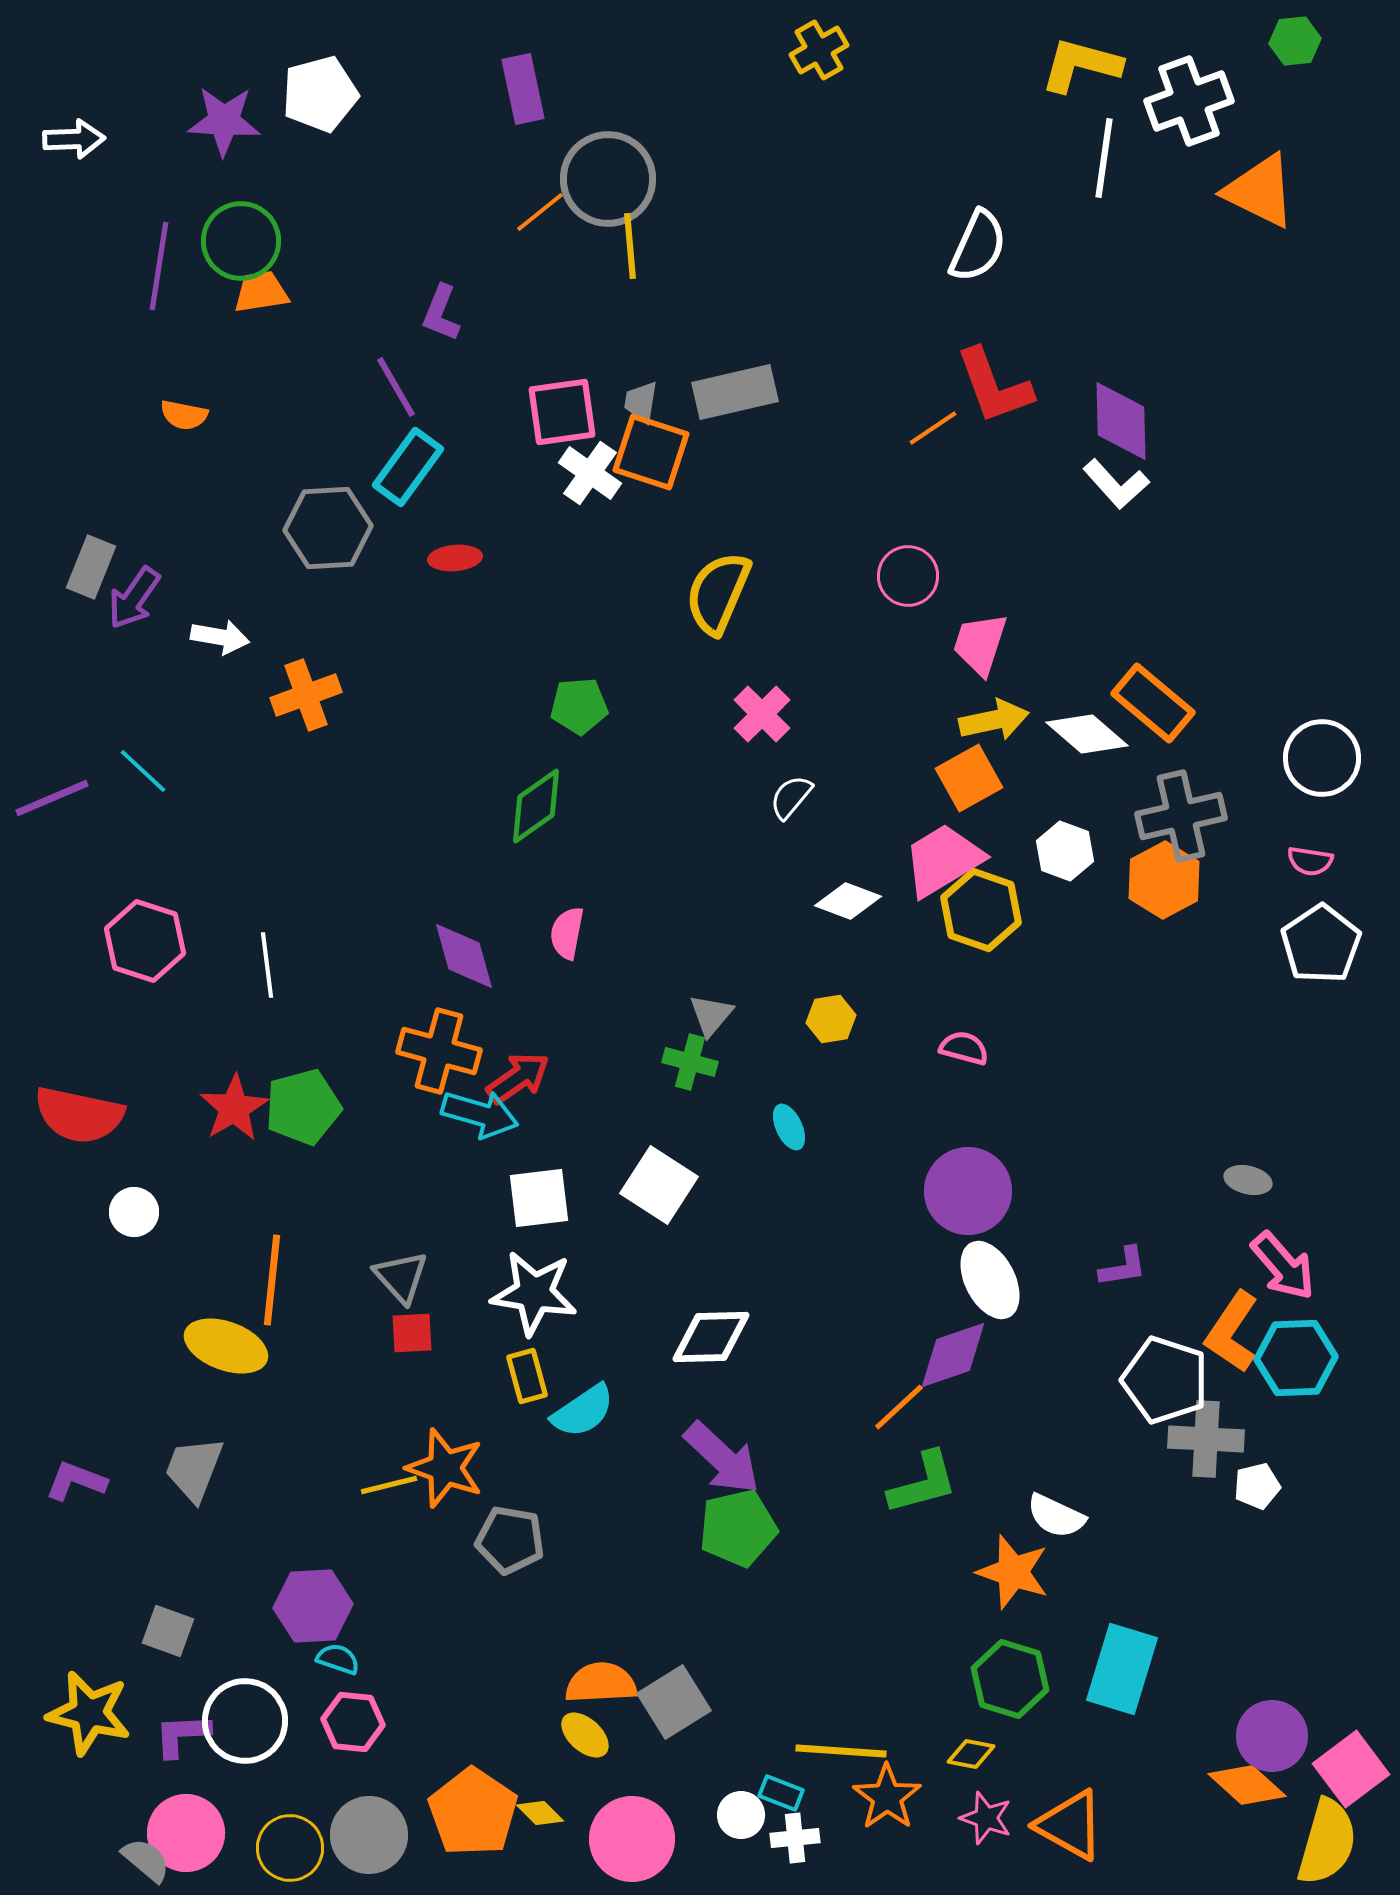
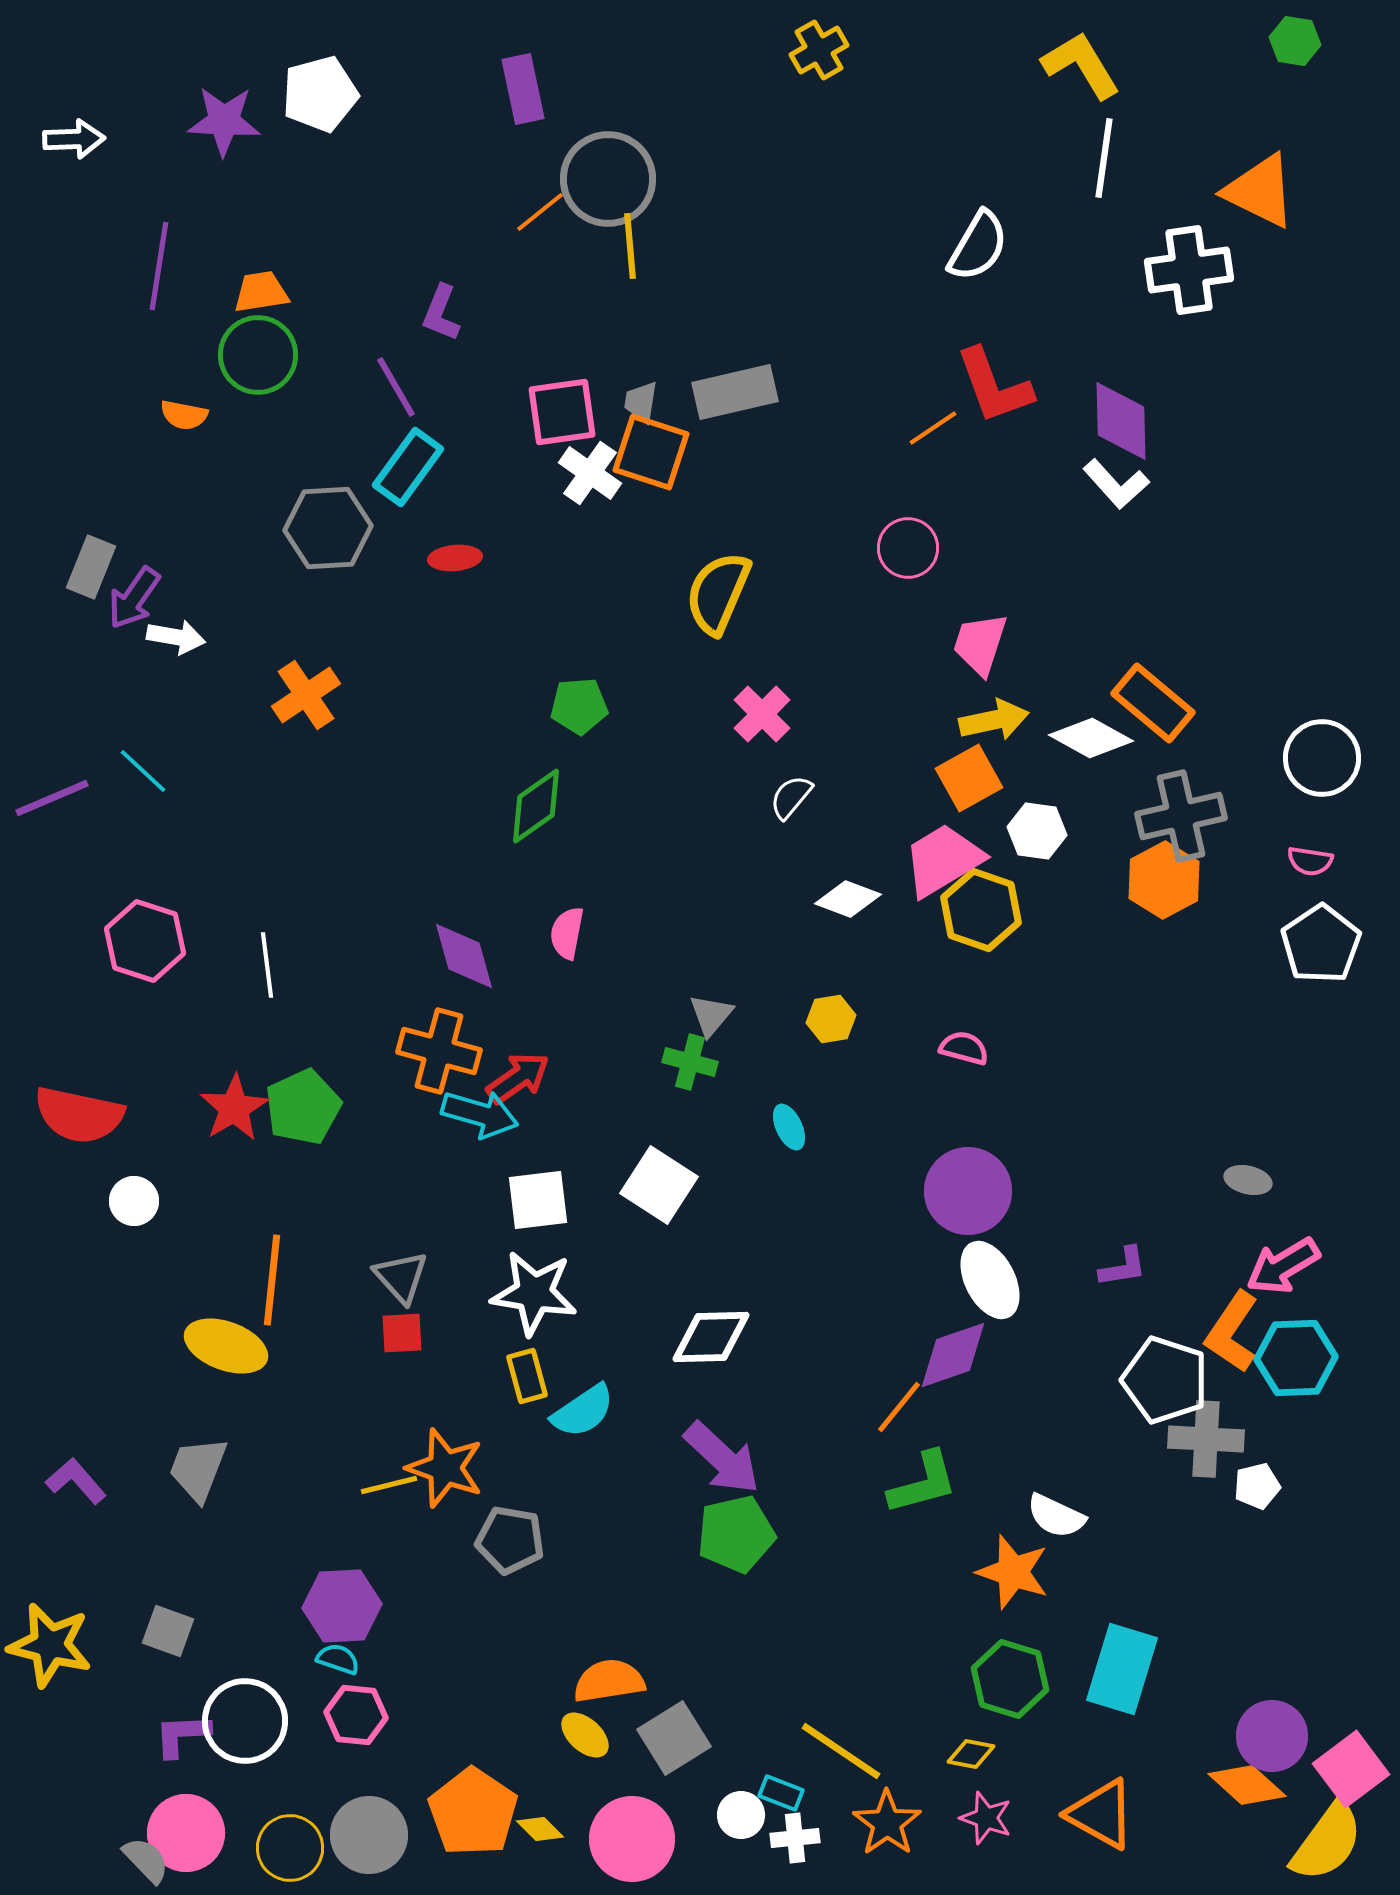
green hexagon at (1295, 41): rotated 15 degrees clockwise
yellow L-shape at (1081, 65): rotated 44 degrees clockwise
white cross at (1189, 101): moved 169 px down; rotated 12 degrees clockwise
green circle at (241, 241): moved 17 px right, 114 px down
white semicircle at (978, 246): rotated 6 degrees clockwise
pink circle at (908, 576): moved 28 px up
white arrow at (220, 637): moved 44 px left
orange cross at (306, 695): rotated 14 degrees counterclockwise
white diamond at (1087, 734): moved 4 px right, 4 px down; rotated 12 degrees counterclockwise
white hexagon at (1065, 851): moved 28 px left, 20 px up; rotated 12 degrees counterclockwise
white diamond at (848, 901): moved 2 px up
green pentagon at (303, 1107): rotated 10 degrees counterclockwise
white square at (539, 1198): moved 1 px left, 2 px down
white circle at (134, 1212): moved 11 px up
pink arrow at (1283, 1266): rotated 100 degrees clockwise
red square at (412, 1333): moved 10 px left
orange line at (899, 1407): rotated 8 degrees counterclockwise
gray trapezoid at (194, 1469): moved 4 px right
purple L-shape at (76, 1481): rotated 28 degrees clockwise
green pentagon at (738, 1528): moved 2 px left, 6 px down
purple hexagon at (313, 1606): moved 29 px right
orange semicircle at (601, 1683): moved 8 px right, 2 px up; rotated 6 degrees counterclockwise
gray square at (674, 1702): moved 36 px down
yellow star at (89, 1713): moved 39 px left, 68 px up
pink hexagon at (353, 1722): moved 3 px right, 7 px up
yellow line at (841, 1751): rotated 30 degrees clockwise
orange star at (887, 1797): moved 26 px down
yellow diamond at (540, 1813): moved 16 px down
orange triangle at (1070, 1825): moved 31 px right, 11 px up
yellow semicircle at (1327, 1842): rotated 20 degrees clockwise
gray semicircle at (146, 1860): rotated 6 degrees clockwise
